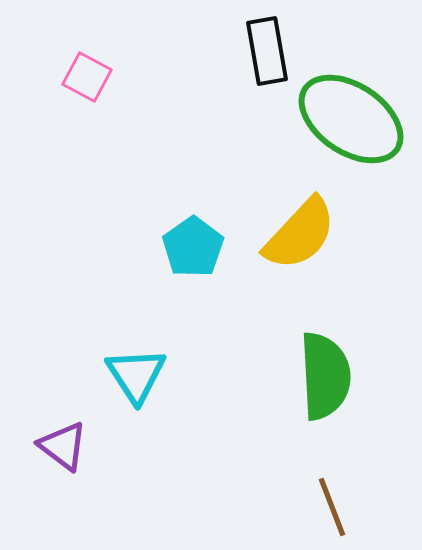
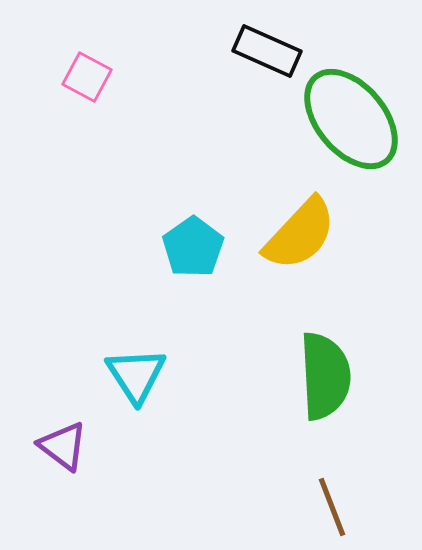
black rectangle: rotated 56 degrees counterclockwise
green ellipse: rotated 16 degrees clockwise
